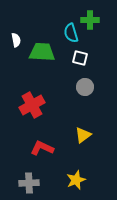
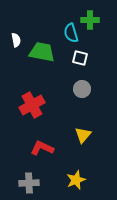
green trapezoid: rotated 8 degrees clockwise
gray circle: moved 3 px left, 2 px down
yellow triangle: rotated 12 degrees counterclockwise
